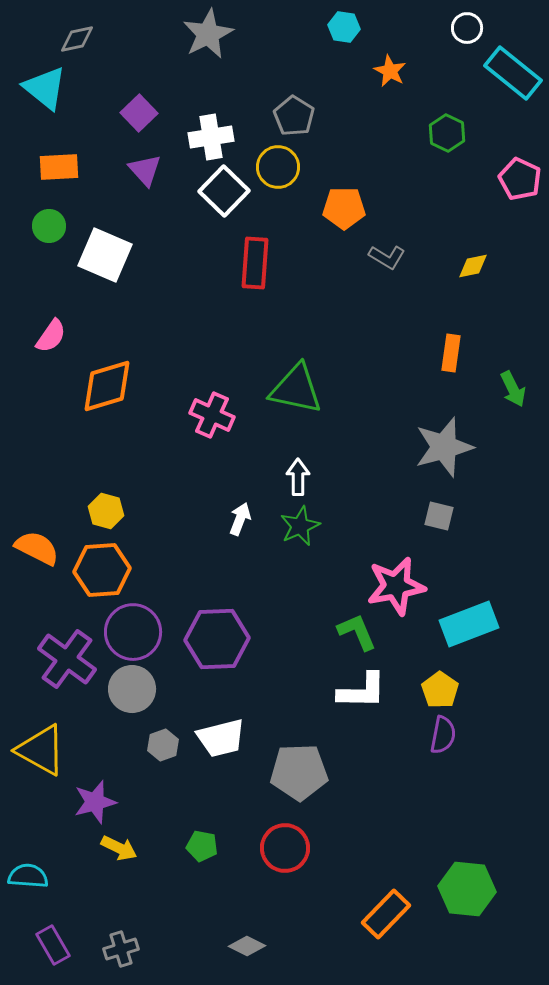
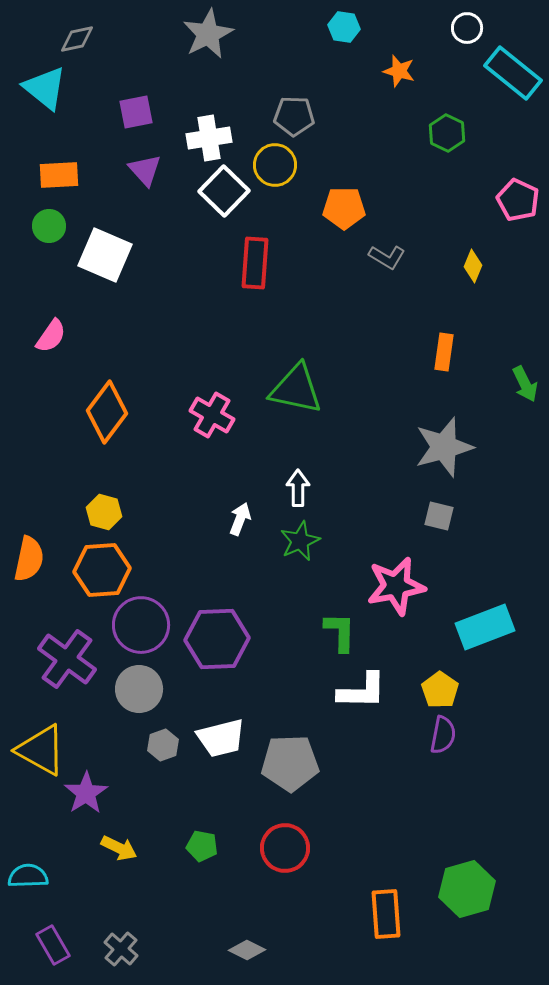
orange star at (390, 71): moved 9 px right; rotated 12 degrees counterclockwise
purple square at (139, 113): moved 3 px left, 1 px up; rotated 33 degrees clockwise
gray pentagon at (294, 116): rotated 30 degrees counterclockwise
white cross at (211, 137): moved 2 px left, 1 px down
orange rectangle at (59, 167): moved 8 px down
yellow circle at (278, 167): moved 3 px left, 2 px up
pink pentagon at (520, 179): moved 2 px left, 21 px down
yellow diamond at (473, 266): rotated 56 degrees counterclockwise
orange rectangle at (451, 353): moved 7 px left, 1 px up
orange diamond at (107, 386): moved 26 px down; rotated 36 degrees counterclockwise
green arrow at (513, 389): moved 12 px right, 5 px up
pink cross at (212, 415): rotated 6 degrees clockwise
white arrow at (298, 477): moved 11 px down
yellow hexagon at (106, 511): moved 2 px left, 1 px down
green star at (300, 526): moved 15 px down
orange semicircle at (37, 548): moved 8 px left, 11 px down; rotated 75 degrees clockwise
cyan rectangle at (469, 624): moved 16 px right, 3 px down
purple circle at (133, 632): moved 8 px right, 7 px up
green L-shape at (357, 632): moved 17 px left; rotated 24 degrees clockwise
gray circle at (132, 689): moved 7 px right
gray pentagon at (299, 772): moved 9 px left, 9 px up
purple star at (95, 802): moved 9 px left, 9 px up; rotated 18 degrees counterclockwise
cyan semicircle at (28, 876): rotated 6 degrees counterclockwise
green hexagon at (467, 889): rotated 22 degrees counterclockwise
orange rectangle at (386, 914): rotated 48 degrees counterclockwise
gray diamond at (247, 946): moved 4 px down
gray cross at (121, 949): rotated 32 degrees counterclockwise
